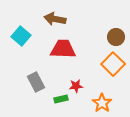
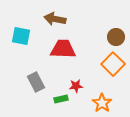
cyan square: rotated 30 degrees counterclockwise
